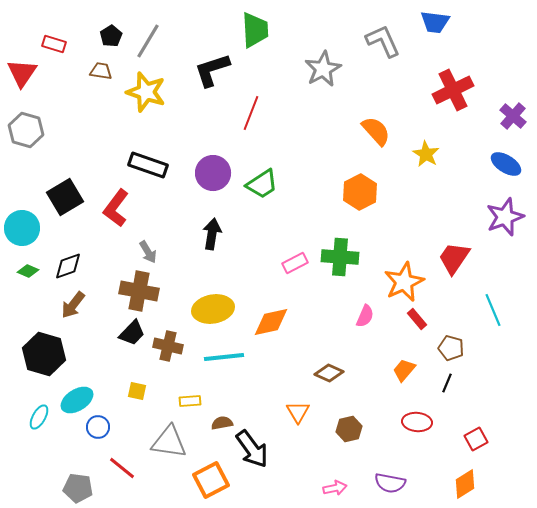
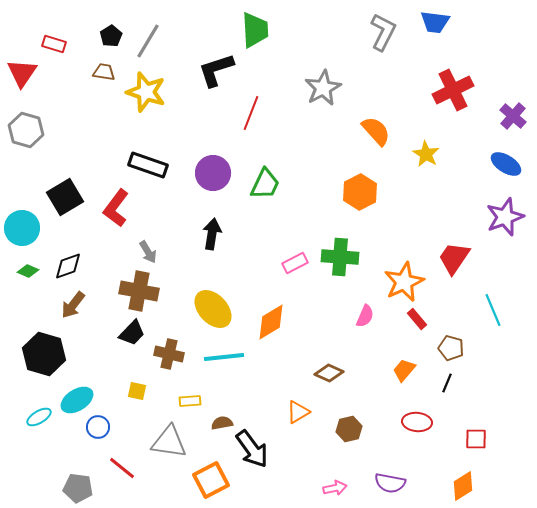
gray L-shape at (383, 41): moved 9 px up; rotated 51 degrees clockwise
gray star at (323, 69): moved 19 px down
black L-shape at (212, 70): moved 4 px right
brown trapezoid at (101, 71): moved 3 px right, 1 px down
green trapezoid at (262, 184): moved 3 px right; rotated 32 degrees counterclockwise
yellow ellipse at (213, 309): rotated 57 degrees clockwise
orange diamond at (271, 322): rotated 18 degrees counterclockwise
brown cross at (168, 346): moved 1 px right, 8 px down
orange triangle at (298, 412): rotated 30 degrees clockwise
cyan ellipse at (39, 417): rotated 30 degrees clockwise
red square at (476, 439): rotated 30 degrees clockwise
orange diamond at (465, 484): moved 2 px left, 2 px down
